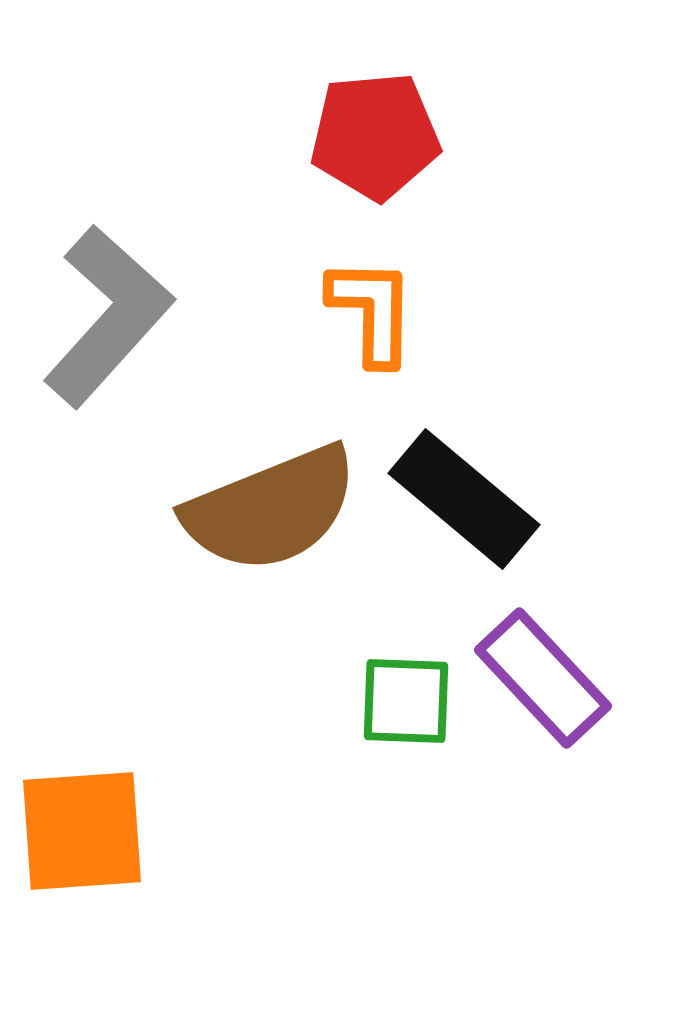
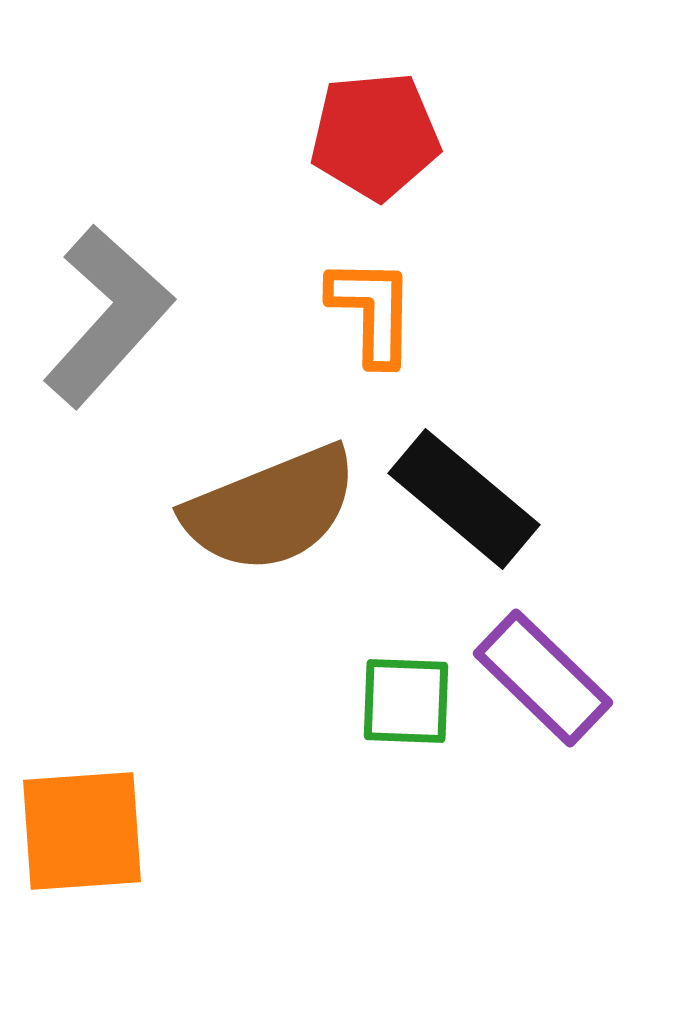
purple rectangle: rotated 3 degrees counterclockwise
